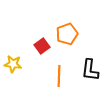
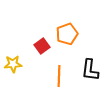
yellow star: rotated 12 degrees counterclockwise
